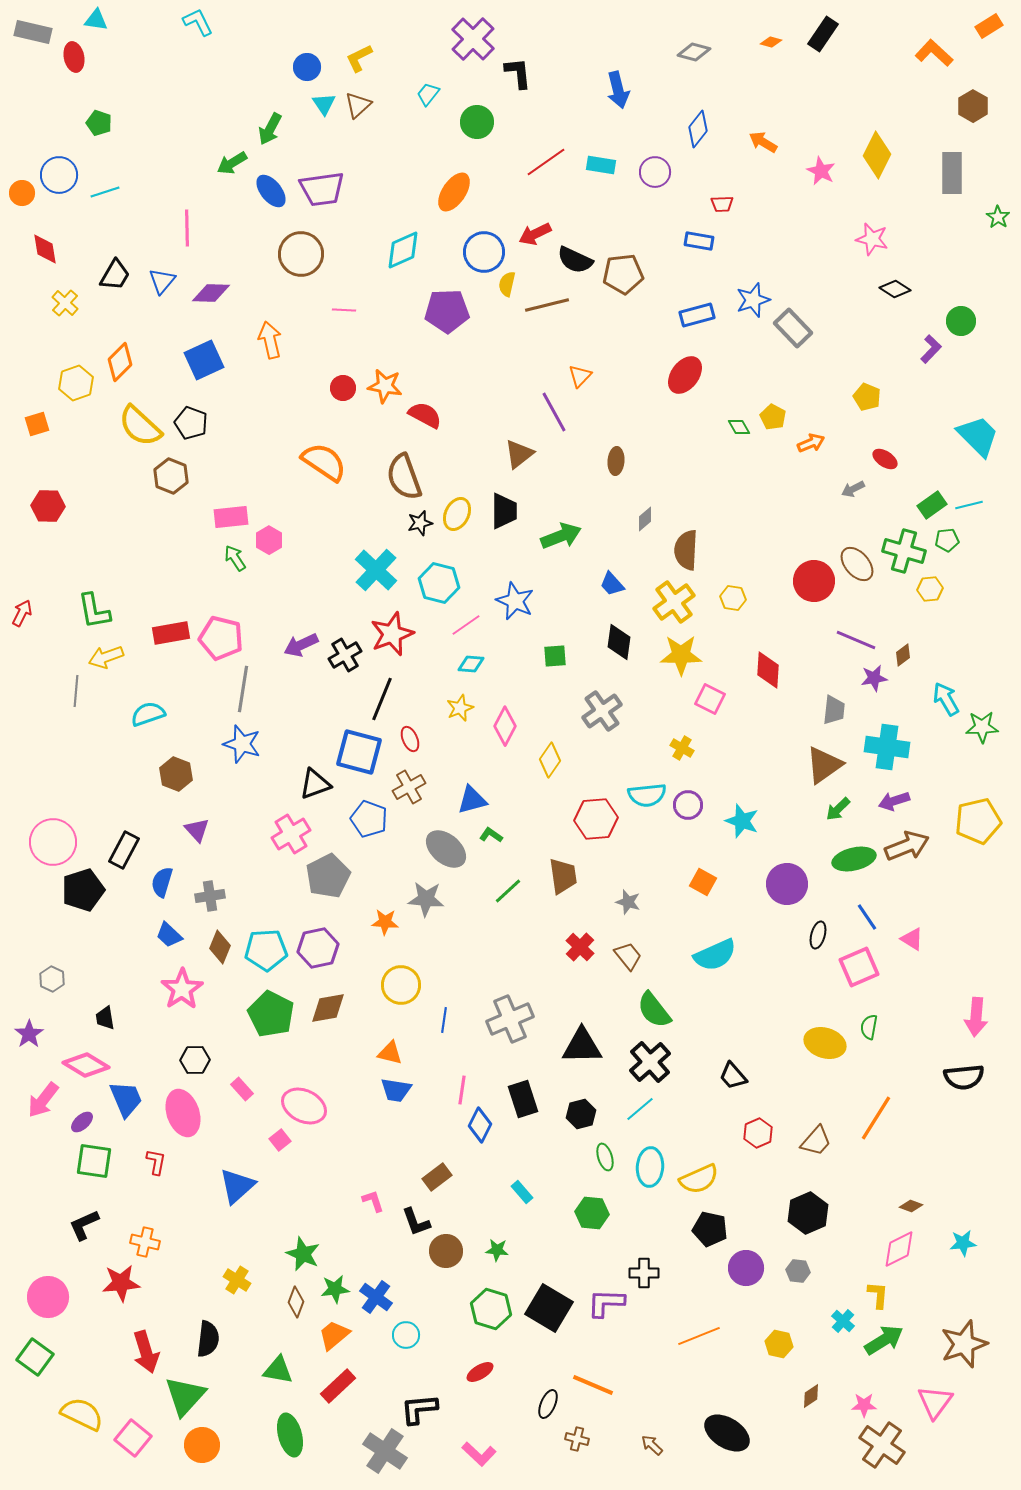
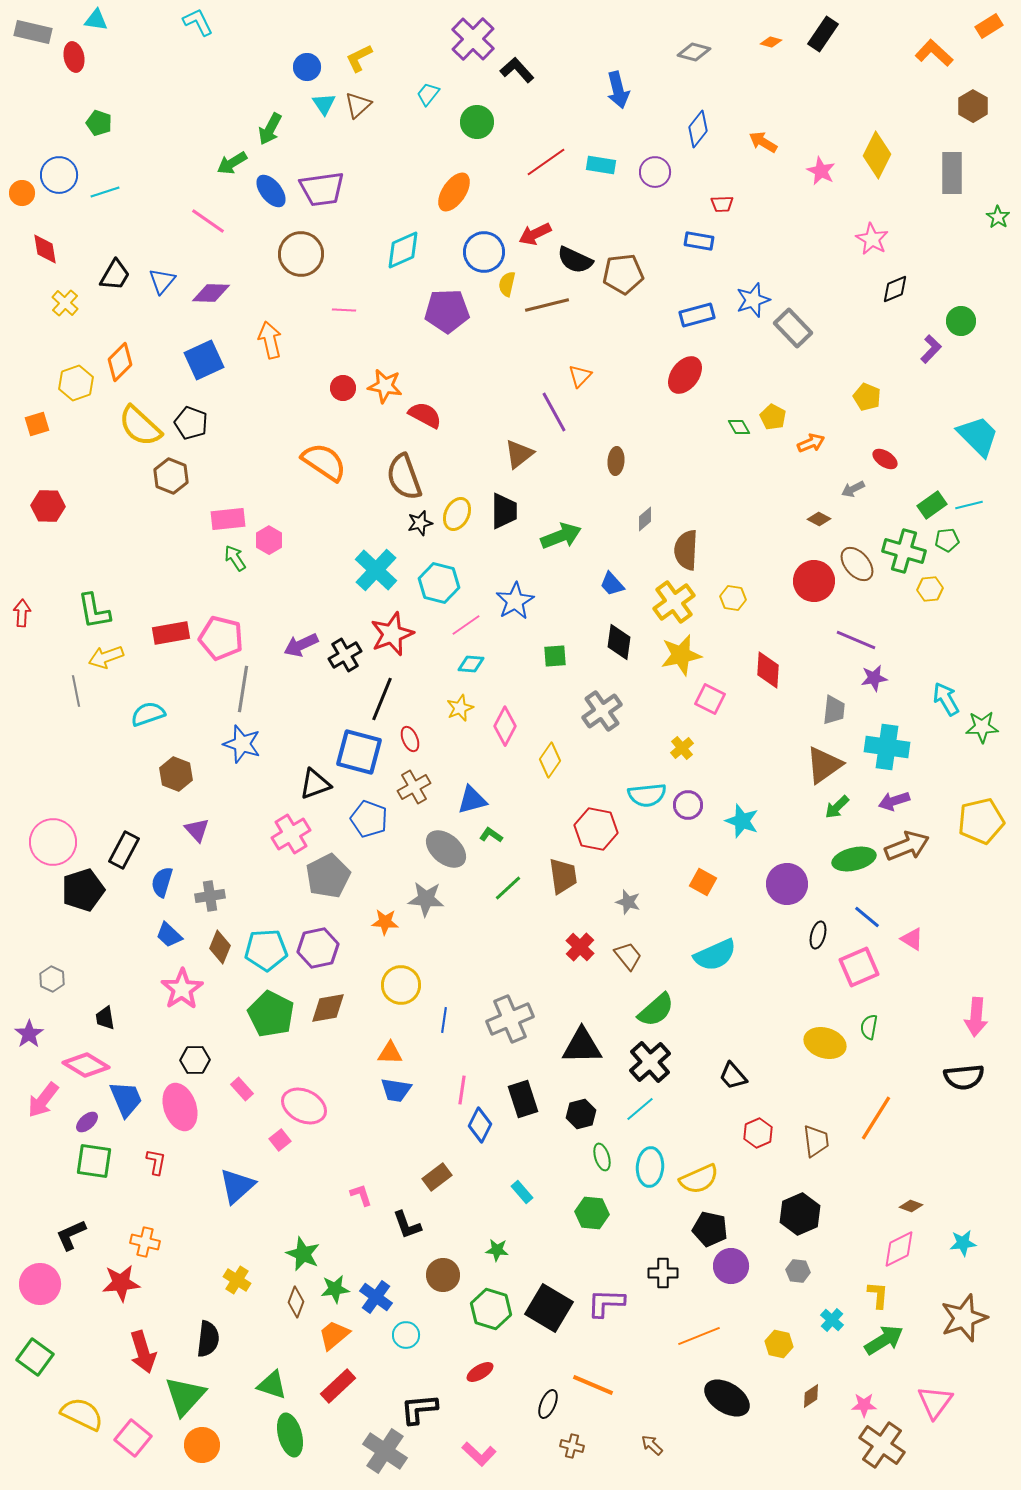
black L-shape at (518, 73): moved 1 px left, 3 px up; rotated 36 degrees counterclockwise
pink line at (187, 228): moved 21 px right, 7 px up; rotated 54 degrees counterclockwise
pink star at (872, 239): rotated 16 degrees clockwise
black diamond at (895, 289): rotated 56 degrees counterclockwise
pink rectangle at (231, 517): moved 3 px left, 2 px down
blue star at (515, 601): rotated 18 degrees clockwise
red arrow at (22, 613): rotated 24 degrees counterclockwise
yellow star at (681, 655): rotated 12 degrees counterclockwise
brown diamond at (903, 655): moved 84 px left, 136 px up; rotated 65 degrees clockwise
gray line at (76, 691): rotated 16 degrees counterclockwise
yellow cross at (682, 748): rotated 20 degrees clockwise
brown cross at (409, 787): moved 5 px right
green arrow at (838, 809): moved 1 px left, 2 px up
red hexagon at (596, 819): moved 10 px down; rotated 15 degrees clockwise
yellow pentagon at (978, 821): moved 3 px right
green line at (508, 891): moved 3 px up
blue line at (867, 917): rotated 16 degrees counterclockwise
green semicircle at (654, 1010): moved 2 px right; rotated 93 degrees counterclockwise
orange triangle at (390, 1053): rotated 12 degrees counterclockwise
pink ellipse at (183, 1113): moved 3 px left, 6 px up
purple ellipse at (82, 1122): moved 5 px right
brown trapezoid at (816, 1141): rotated 48 degrees counterclockwise
green ellipse at (605, 1157): moved 3 px left
pink L-shape at (373, 1201): moved 12 px left, 6 px up
black hexagon at (808, 1213): moved 8 px left, 1 px down
black L-shape at (416, 1222): moved 9 px left, 3 px down
black L-shape at (84, 1225): moved 13 px left, 10 px down
brown circle at (446, 1251): moved 3 px left, 24 px down
purple circle at (746, 1268): moved 15 px left, 2 px up
black cross at (644, 1273): moved 19 px right
pink circle at (48, 1297): moved 8 px left, 13 px up
cyan cross at (843, 1321): moved 11 px left, 1 px up
brown star at (964, 1344): moved 26 px up
red arrow at (146, 1352): moved 3 px left
green triangle at (278, 1370): moved 6 px left, 15 px down; rotated 8 degrees clockwise
black ellipse at (727, 1433): moved 35 px up
brown cross at (577, 1439): moved 5 px left, 7 px down
